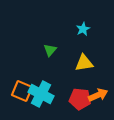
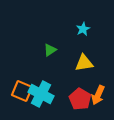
green triangle: rotated 16 degrees clockwise
orange arrow: rotated 138 degrees clockwise
red pentagon: rotated 25 degrees clockwise
